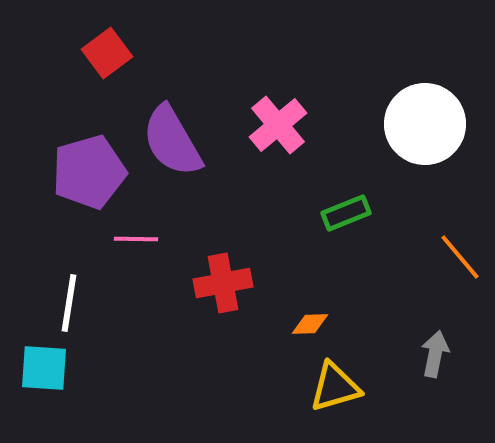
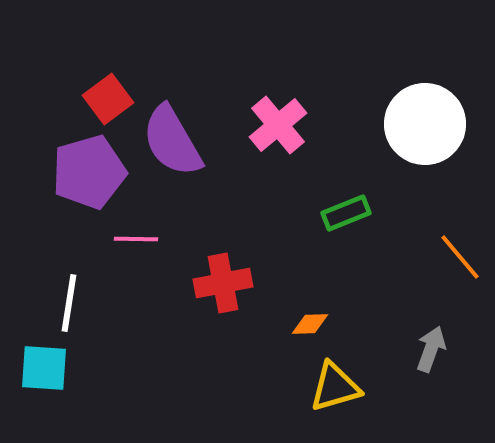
red square: moved 1 px right, 46 px down
gray arrow: moved 4 px left, 5 px up; rotated 9 degrees clockwise
